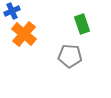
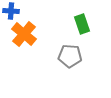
blue cross: moved 1 px left; rotated 28 degrees clockwise
